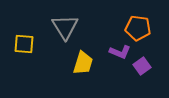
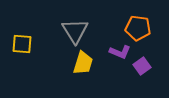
gray triangle: moved 10 px right, 4 px down
yellow square: moved 2 px left
